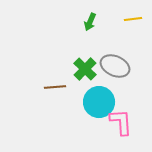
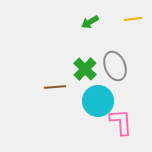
green arrow: rotated 36 degrees clockwise
gray ellipse: rotated 44 degrees clockwise
cyan circle: moved 1 px left, 1 px up
